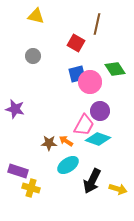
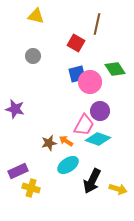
brown star: rotated 14 degrees counterclockwise
purple rectangle: rotated 42 degrees counterclockwise
